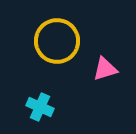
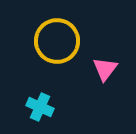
pink triangle: rotated 36 degrees counterclockwise
